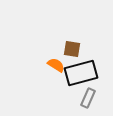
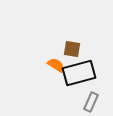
black rectangle: moved 2 px left
gray rectangle: moved 3 px right, 4 px down
